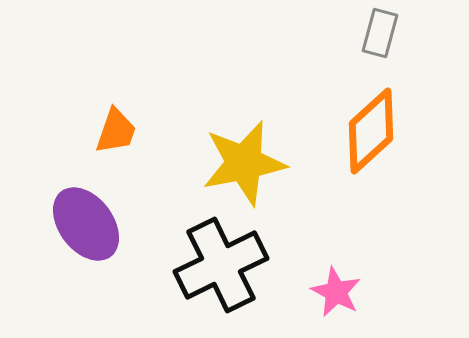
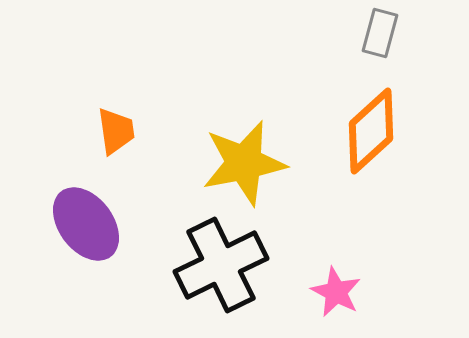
orange trapezoid: rotated 27 degrees counterclockwise
